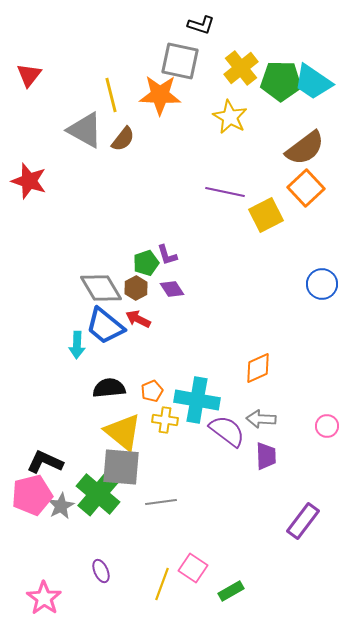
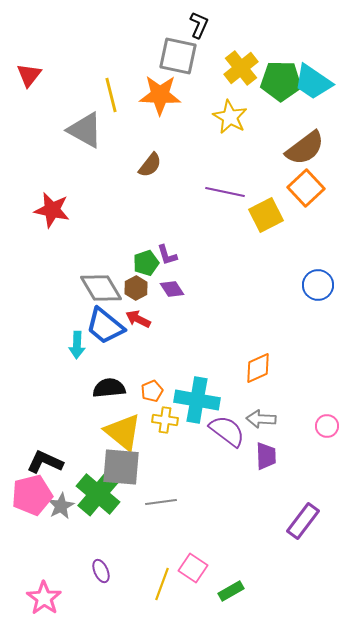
black L-shape at (201, 25): moved 2 px left; rotated 84 degrees counterclockwise
gray square at (180, 61): moved 2 px left, 5 px up
brown semicircle at (123, 139): moved 27 px right, 26 px down
red star at (29, 181): moved 23 px right, 29 px down; rotated 6 degrees counterclockwise
blue circle at (322, 284): moved 4 px left, 1 px down
